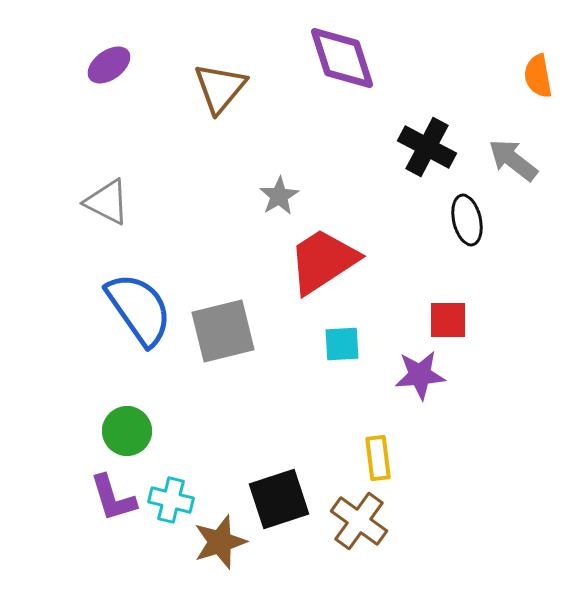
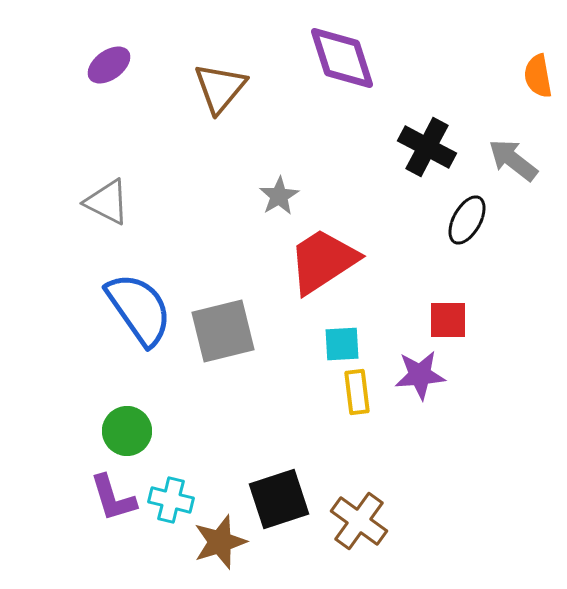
black ellipse: rotated 42 degrees clockwise
yellow rectangle: moved 21 px left, 66 px up
